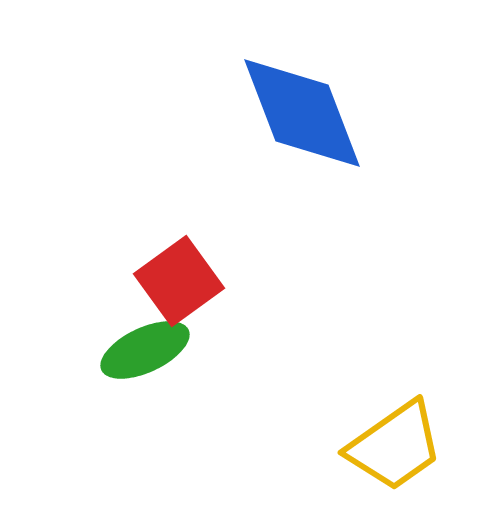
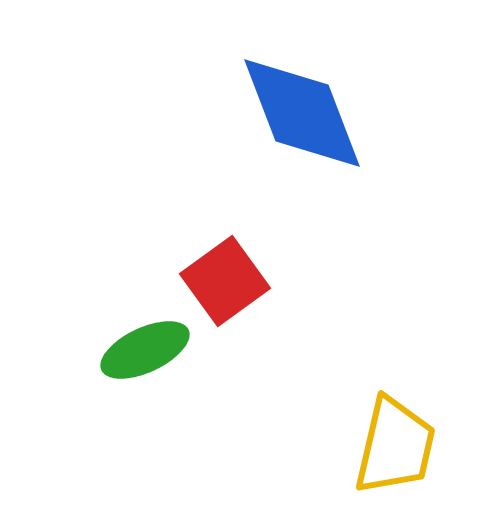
red square: moved 46 px right
yellow trapezoid: rotated 42 degrees counterclockwise
